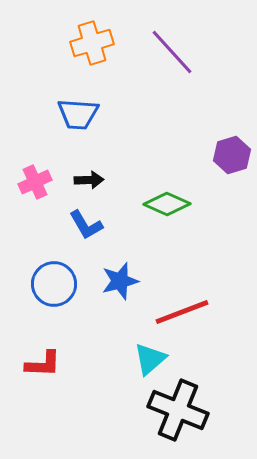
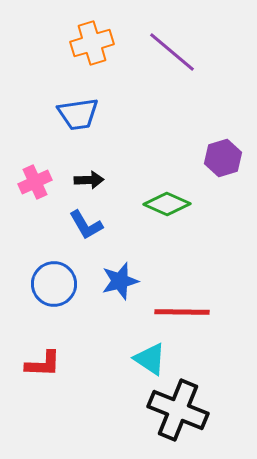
purple line: rotated 8 degrees counterclockwise
blue trapezoid: rotated 12 degrees counterclockwise
purple hexagon: moved 9 px left, 3 px down
red line: rotated 22 degrees clockwise
cyan triangle: rotated 45 degrees counterclockwise
